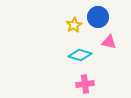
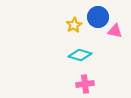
pink triangle: moved 6 px right, 11 px up
